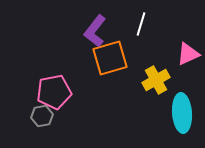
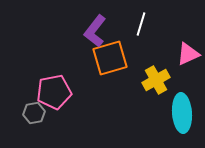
gray hexagon: moved 8 px left, 3 px up
